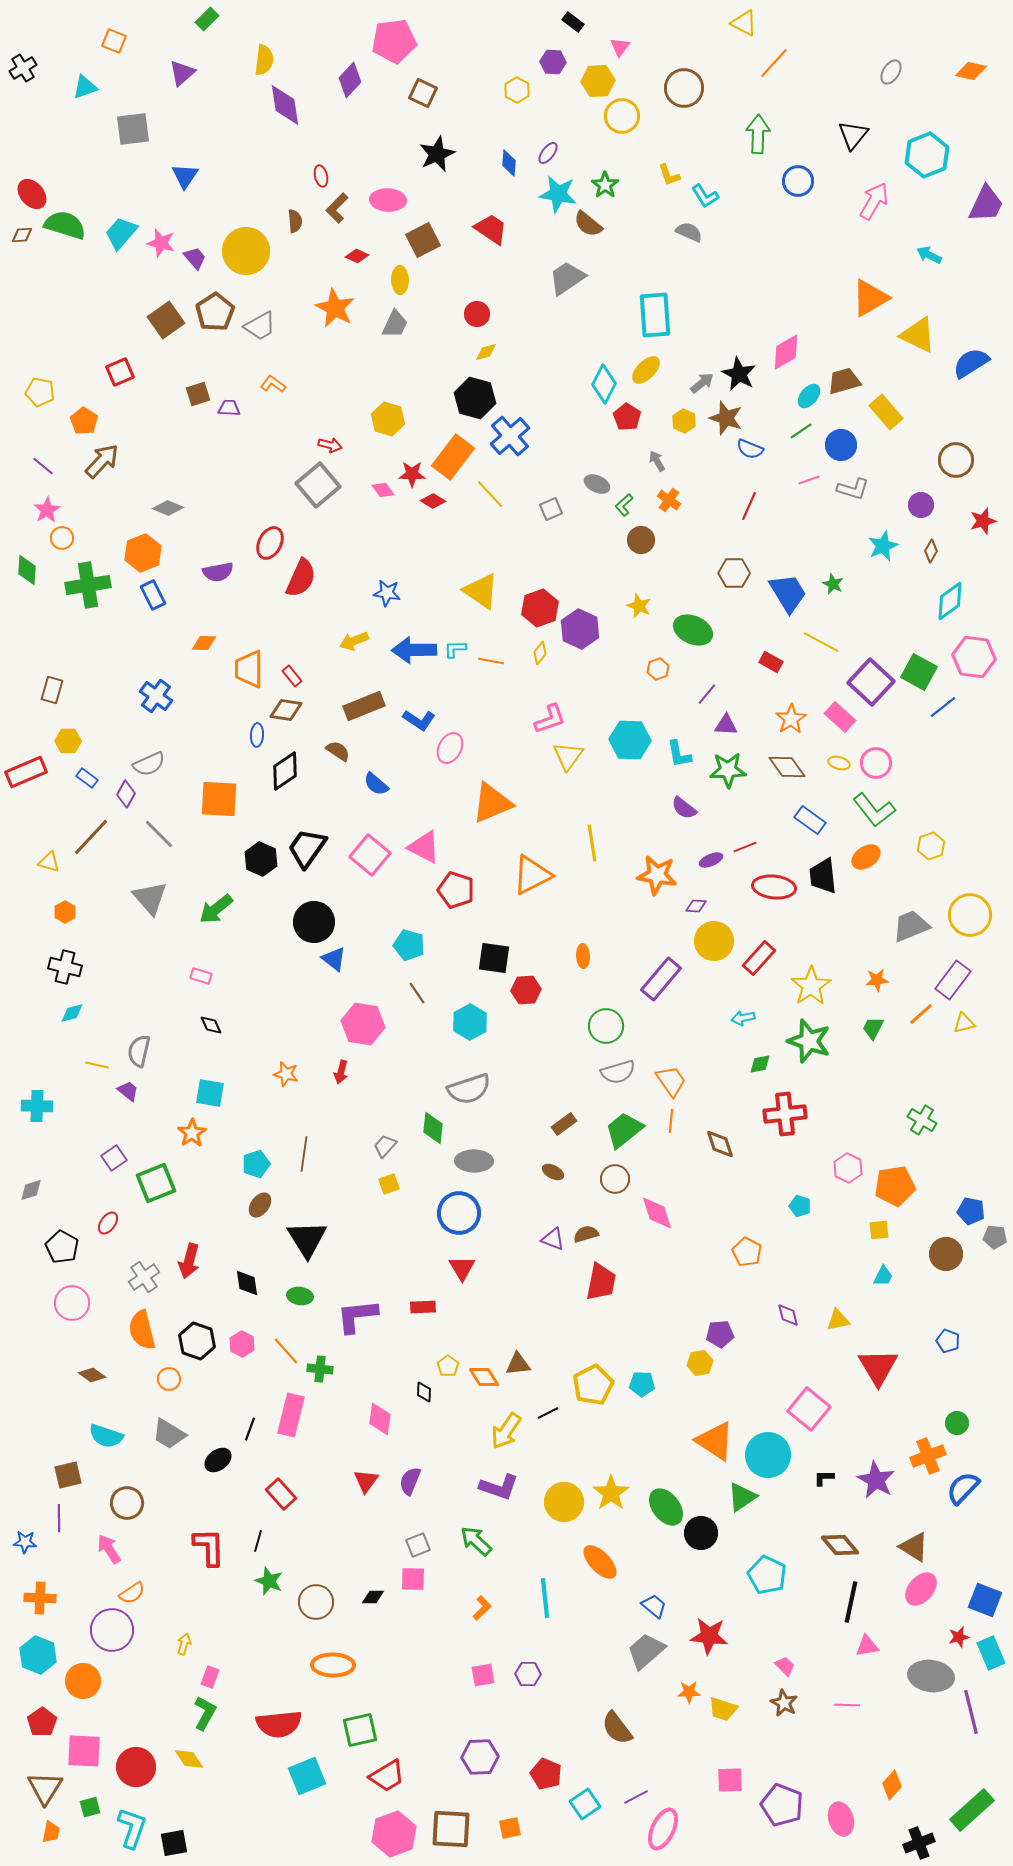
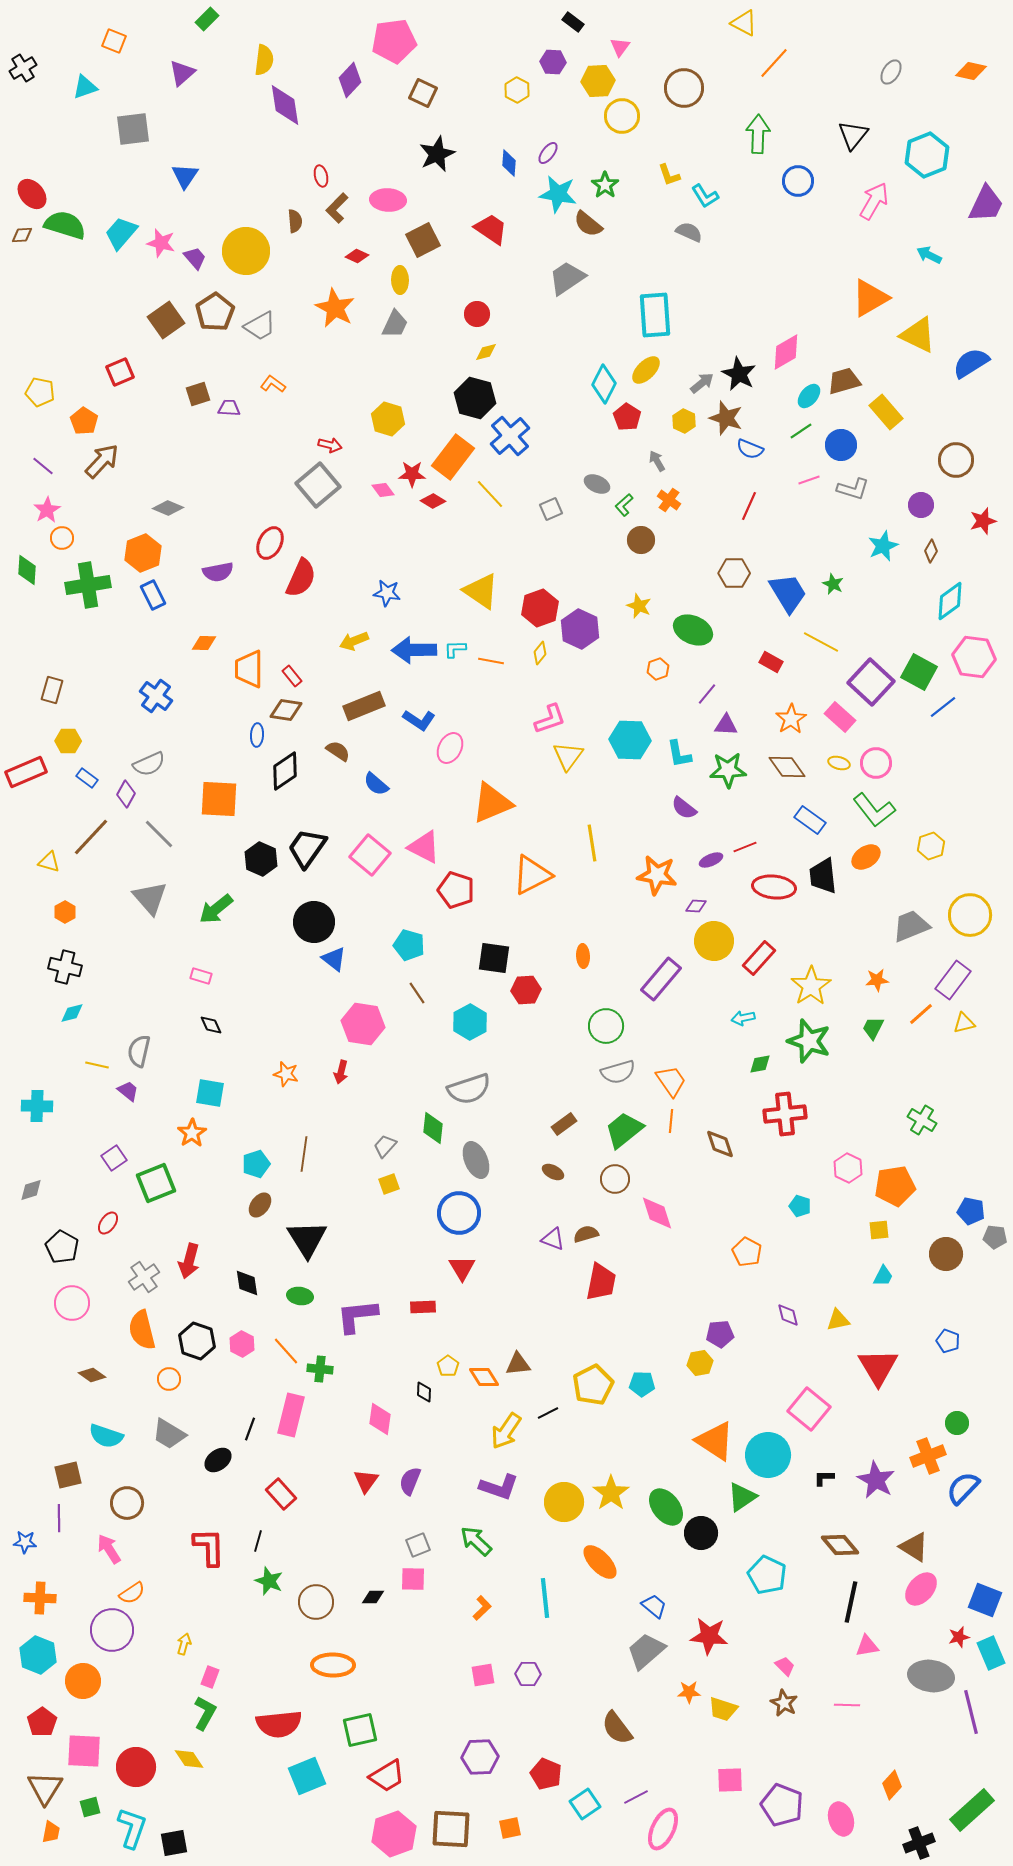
gray ellipse at (474, 1161): moved 2 px right, 1 px up; rotated 66 degrees clockwise
